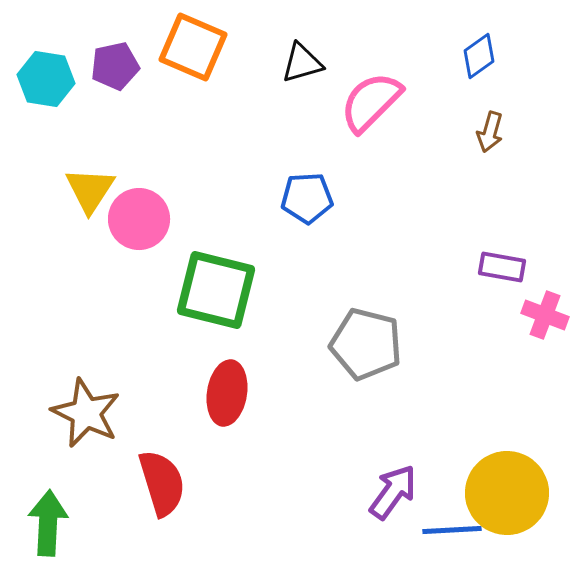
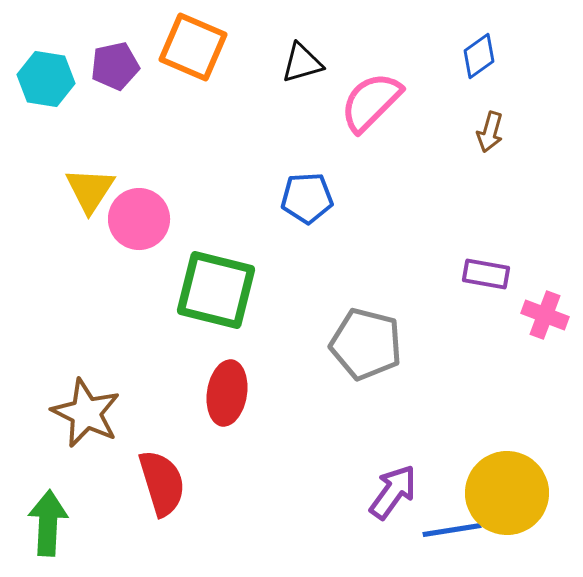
purple rectangle: moved 16 px left, 7 px down
blue line: rotated 6 degrees counterclockwise
